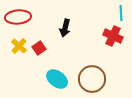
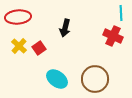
brown circle: moved 3 px right
